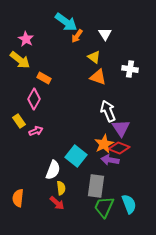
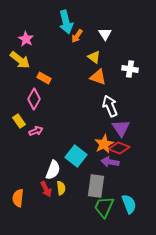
cyan arrow: rotated 40 degrees clockwise
white arrow: moved 2 px right, 5 px up
purple arrow: moved 2 px down
red arrow: moved 11 px left, 14 px up; rotated 21 degrees clockwise
